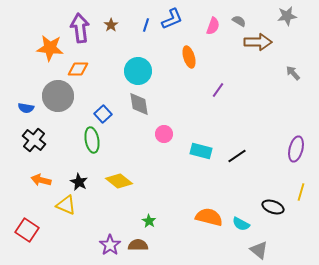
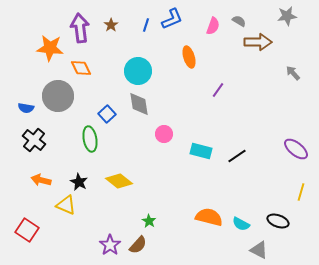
orange diamond: moved 3 px right, 1 px up; rotated 65 degrees clockwise
blue square: moved 4 px right
green ellipse: moved 2 px left, 1 px up
purple ellipse: rotated 65 degrees counterclockwise
black ellipse: moved 5 px right, 14 px down
brown semicircle: rotated 132 degrees clockwise
gray triangle: rotated 12 degrees counterclockwise
